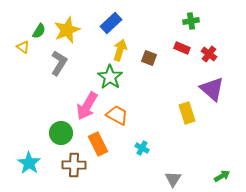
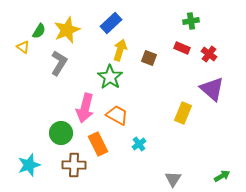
pink arrow: moved 2 px left, 2 px down; rotated 16 degrees counterclockwise
yellow rectangle: moved 4 px left; rotated 40 degrees clockwise
cyan cross: moved 3 px left, 4 px up; rotated 24 degrees clockwise
cyan star: moved 2 px down; rotated 20 degrees clockwise
